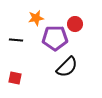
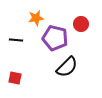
red circle: moved 6 px right
purple pentagon: rotated 15 degrees clockwise
